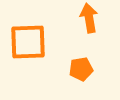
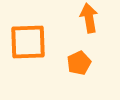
orange pentagon: moved 2 px left, 6 px up; rotated 15 degrees counterclockwise
